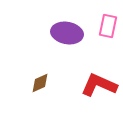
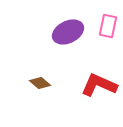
purple ellipse: moved 1 px right, 1 px up; rotated 36 degrees counterclockwise
brown diamond: rotated 65 degrees clockwise
